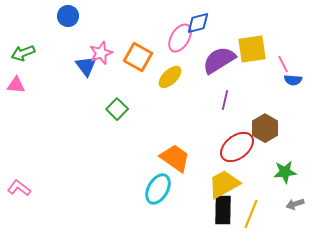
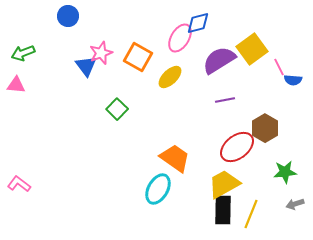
yellow square: rotated 28 degrees counterclockwise
pink line: moved 4 px left, 3 px down
purple line: rotated 66 degrees clockwise
pink L-shape: moved 4 px up
